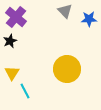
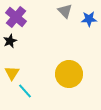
yellow circle: moved 2 px right, 5 px down
cyan line: rotated 14 degrees counterclockwise
